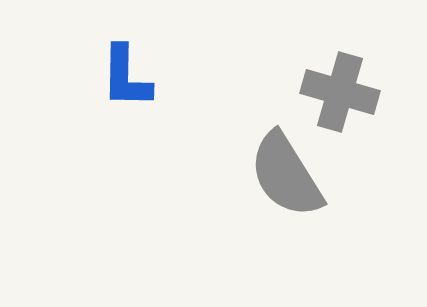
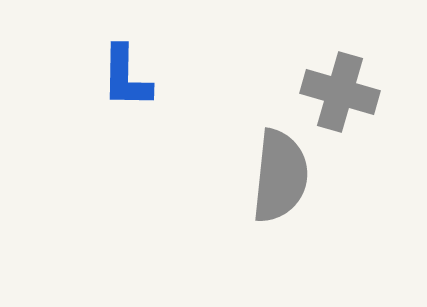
gray semicircle: moved 6 px left, 1 px down; rotated 142 degrees counterclockwise
